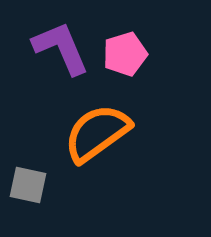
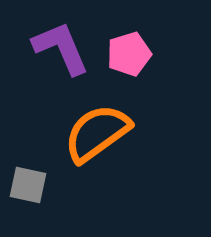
pink pentagon: moved 4 px right
